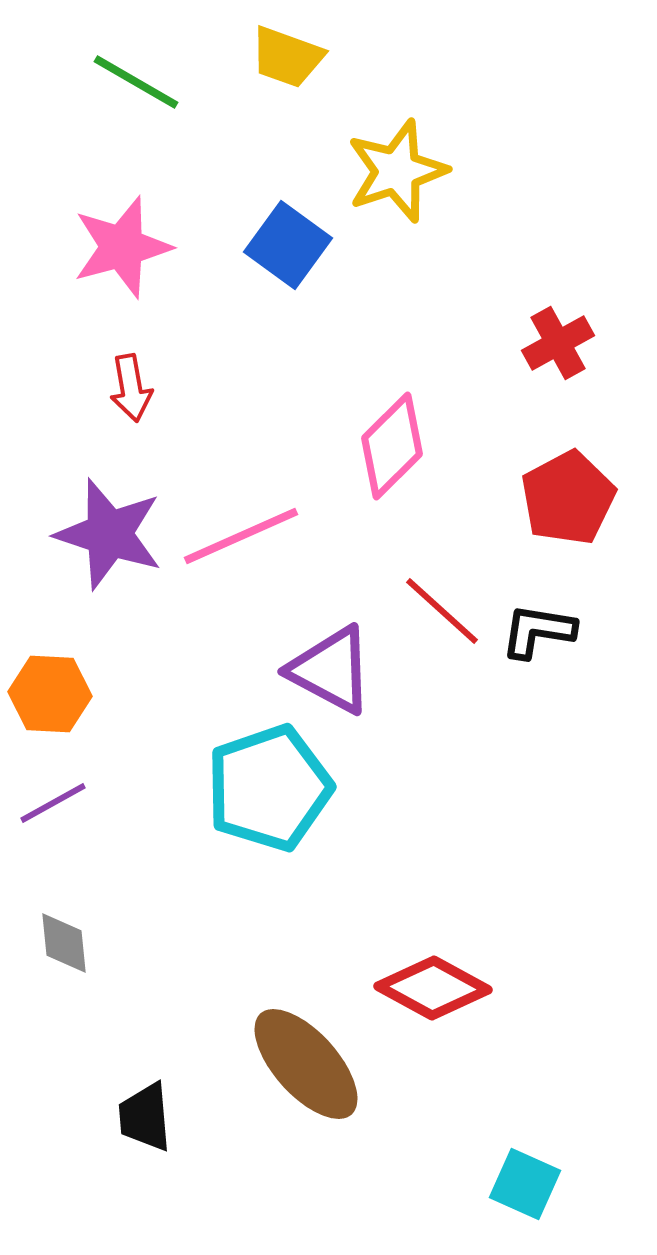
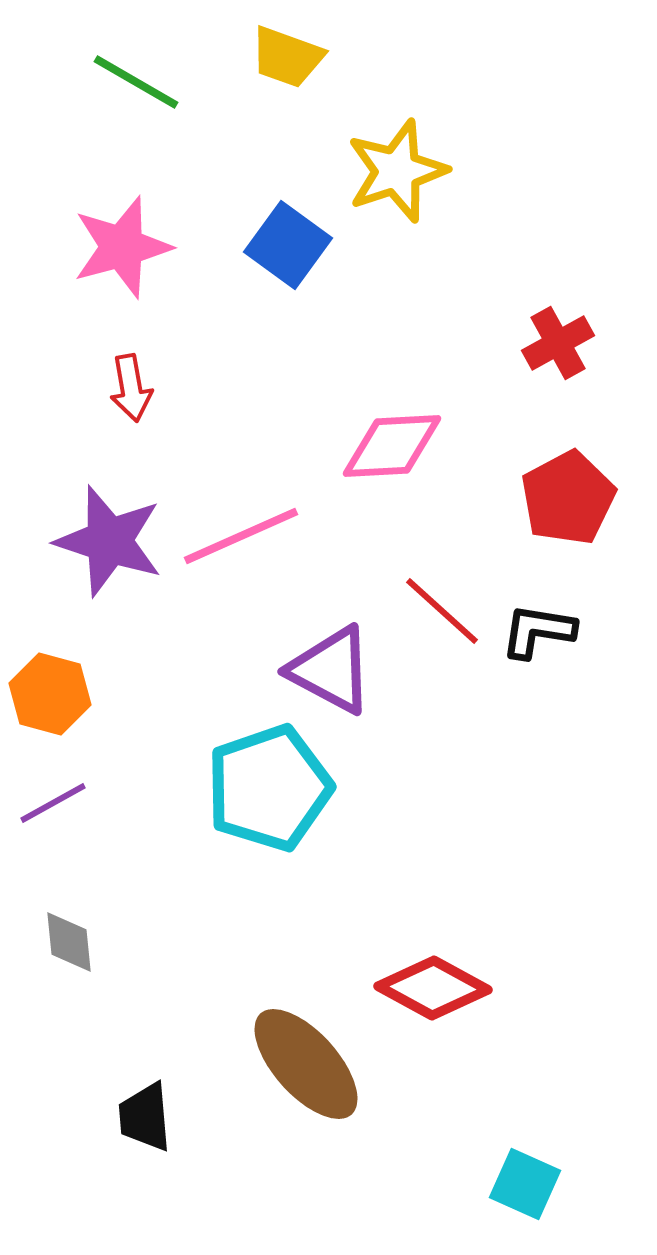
pink diamond: rotated 42 degrees clockwise
purple star: moved 7 px down
orange hexagon: rotated 12 degrees clockwise
gray diamond: moved 5 px right, 1 px up
